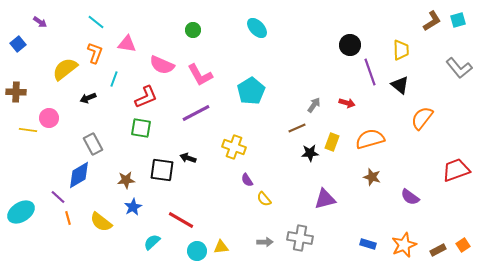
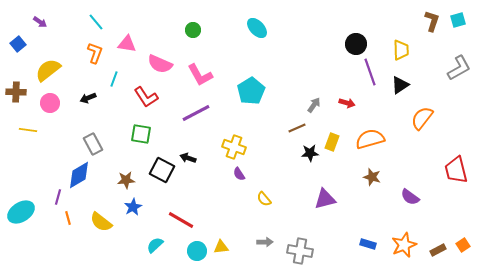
brown L-shape at (432, 21): rotated 40 degrees counterclockwise
cyan line at (96, 22): rotated 12 degrees clockwise
black circle at (350, 45): moved 6 px right, 1 px up
pink semicircle at (162, 65): moved 2 px left, 1 px up
gray L-shape at (459, 68): rotated 80 degrees counterclockwise
yellow semicircle at (65, 69): moved 17 px left, 1 px down
black triangle at (400, 85): rotated 48 degrees clockwise
red L-shape at (146, 97): rotated 80 degrees clockwise
pink circle at (49, 118): moved 1 px right, 15 px up
green square at (141, 128): moved 6 px down
black square at (162, 170): rotated 20 degrees clockwise
red trapezoid at (456, 170): rotated 84 degrees counterclockwise
purple semicircle at (247, 180): moved 8 px left, 6 px up
purple line at (58, 197): rotated 63 degrees clockwise
gray cross at (300, 238): moved 13 px down
cyan semicircle at (152, 242): moved 3 px right, 3 px down
